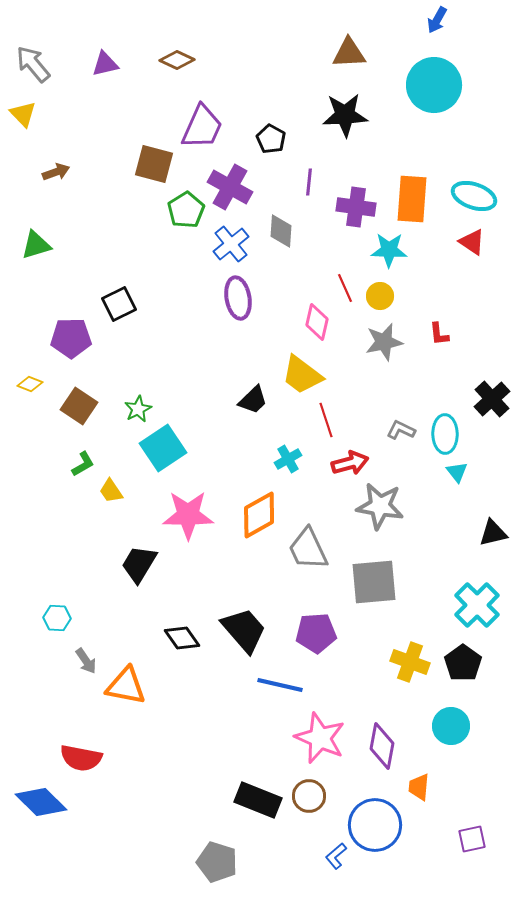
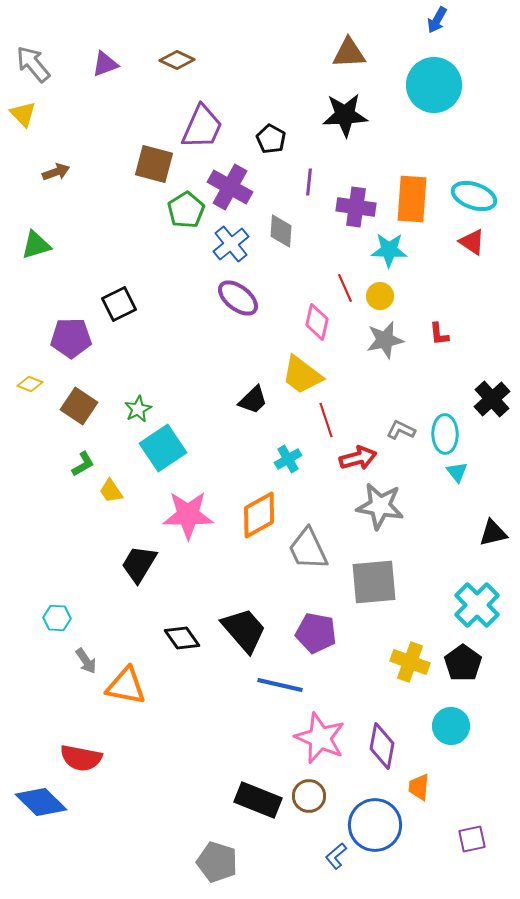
purple triangle at (105, 64): rotated 8 degrees counterclockwise
purple ellipse at (238, 298): rotated 42 degrees counterclockwise
gray star at (384, 342): moved 1 px right, 2 px up
red arrow at (350, 463): moved 8 px right, 5 px up
purple pentagon at (316, 633): rotated 15 degrees clockwise
